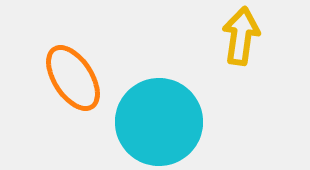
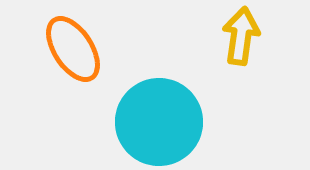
orange ellipse: moved 29 px up
